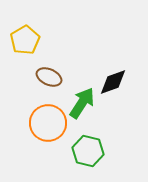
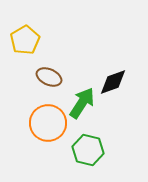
green hexagon: moved 1 px up
